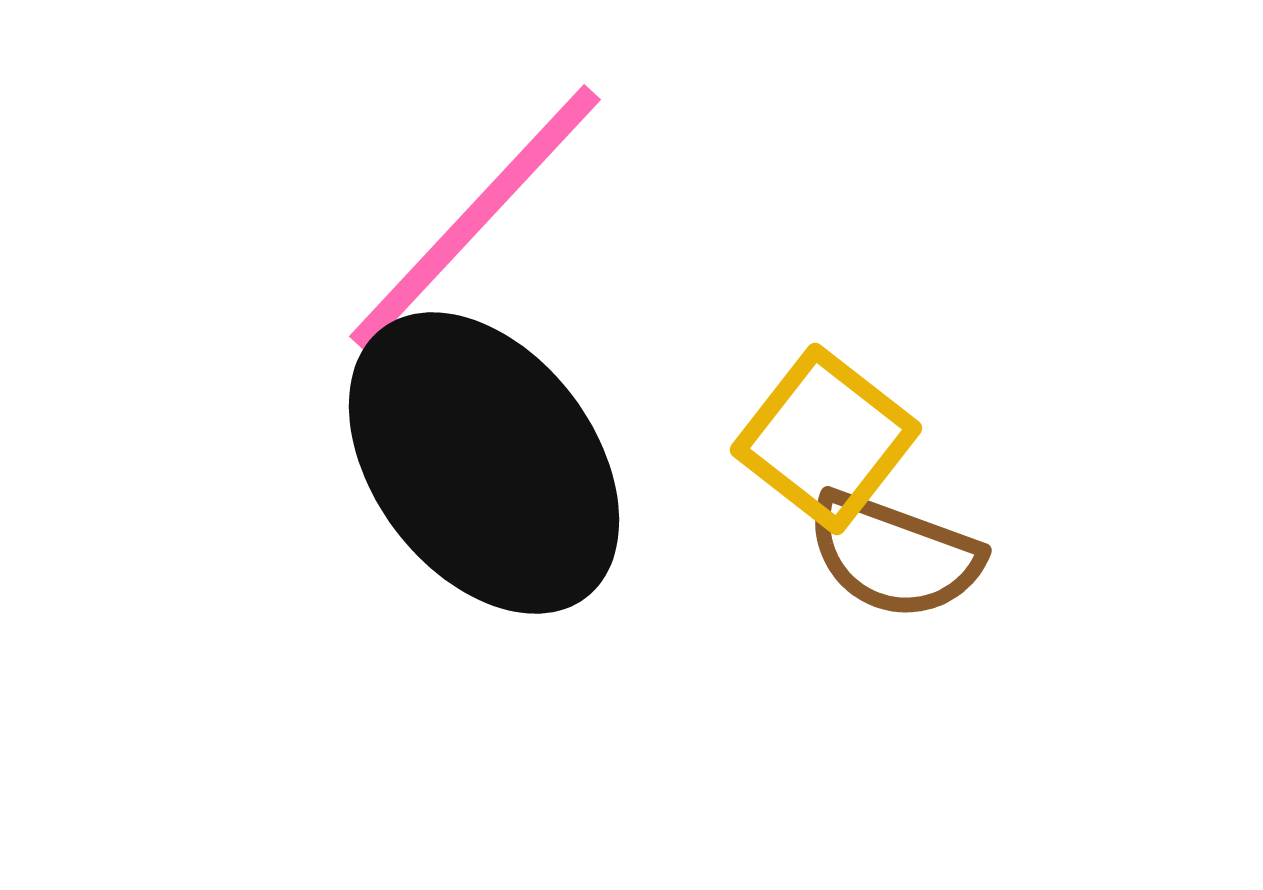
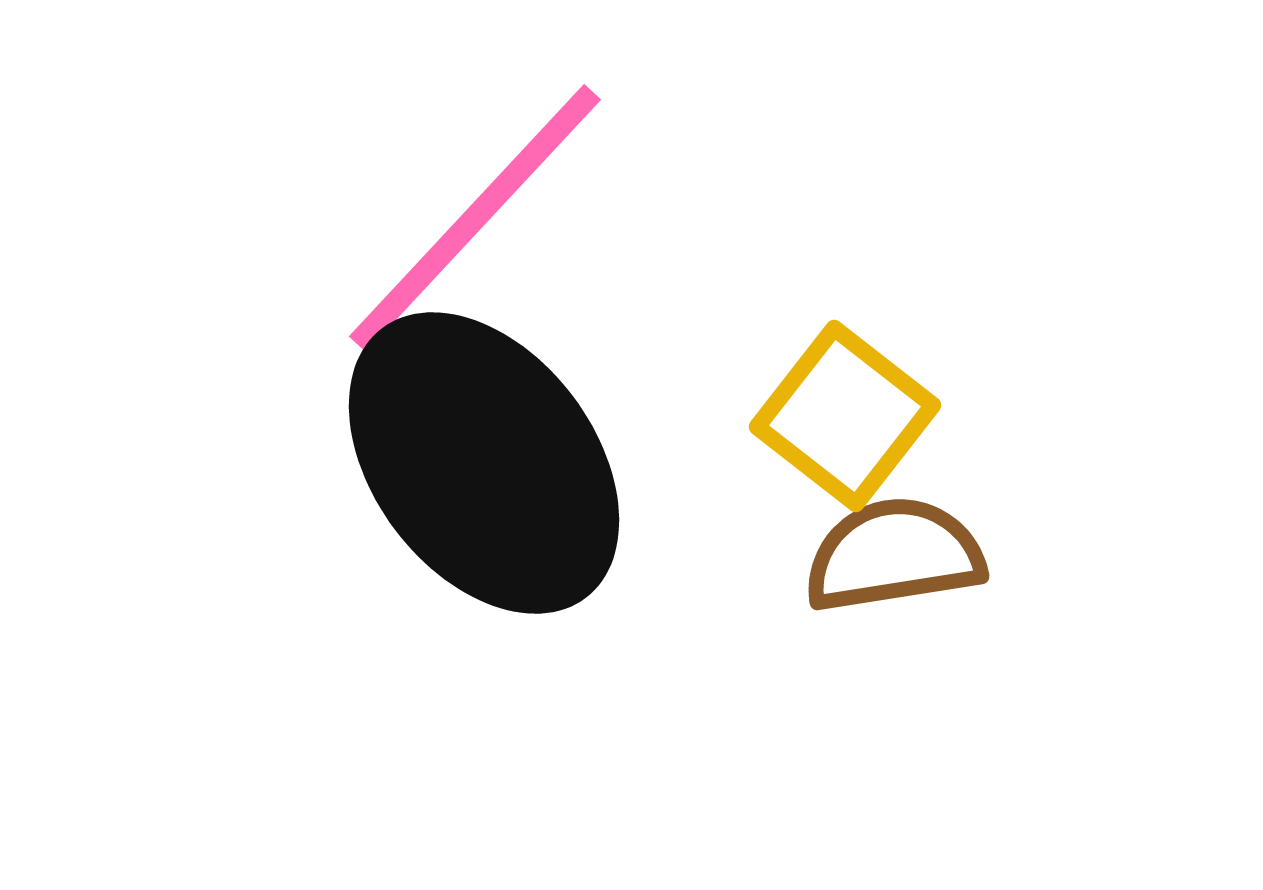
yellow square: moved 19 px right, 23 px up
brown semicircle: rotated 151 degrees clockwise
